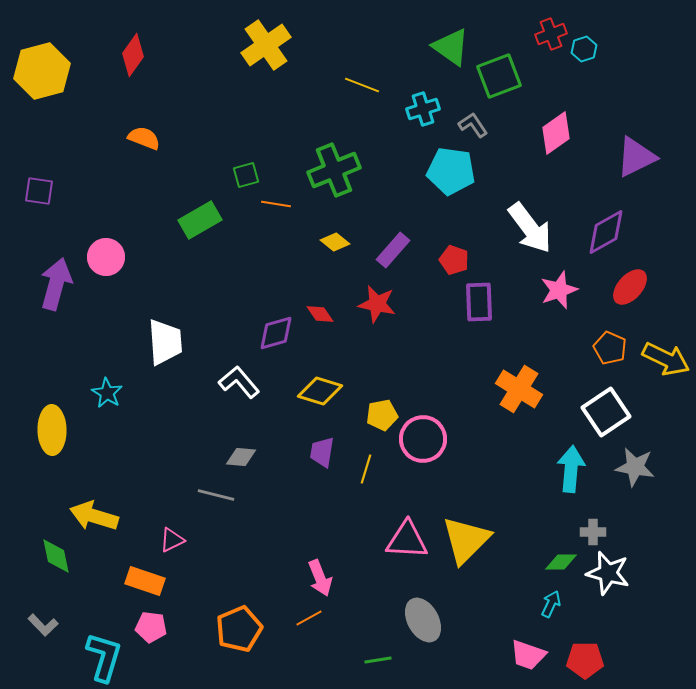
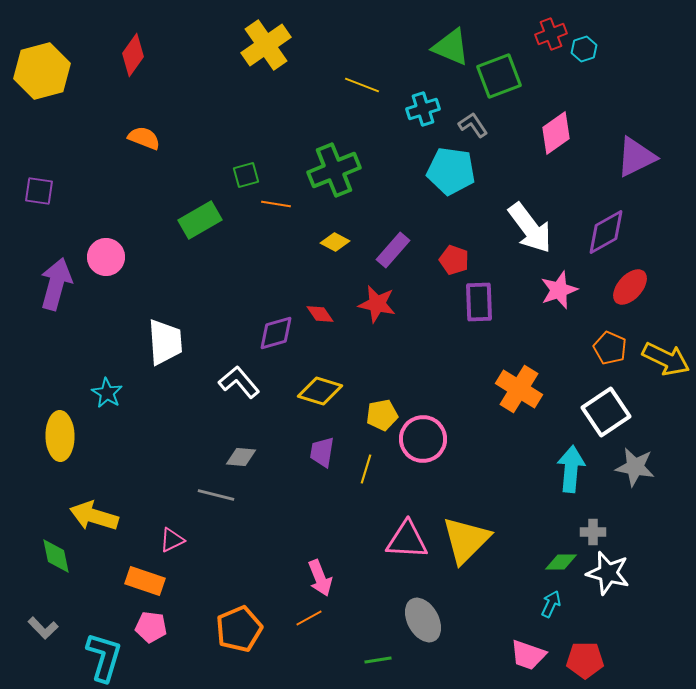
green triangle at (451, 47): rotated 12 degrees counterclockwise
yellow diamond at (335, 242): rotated 12 degrees counterclockwise
yellow ellipse at (52, 430): moved 8 px right, 6 px down
gray L-shape at (43, 625): moved 3 px down
